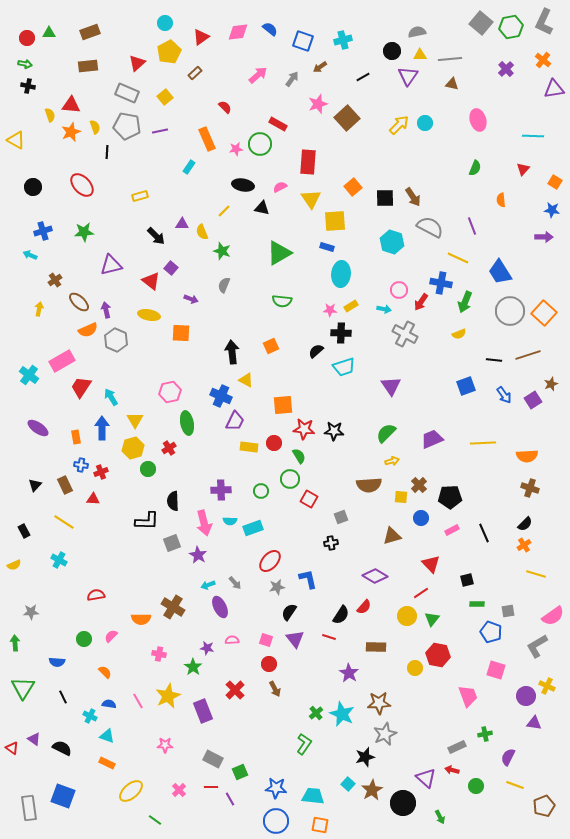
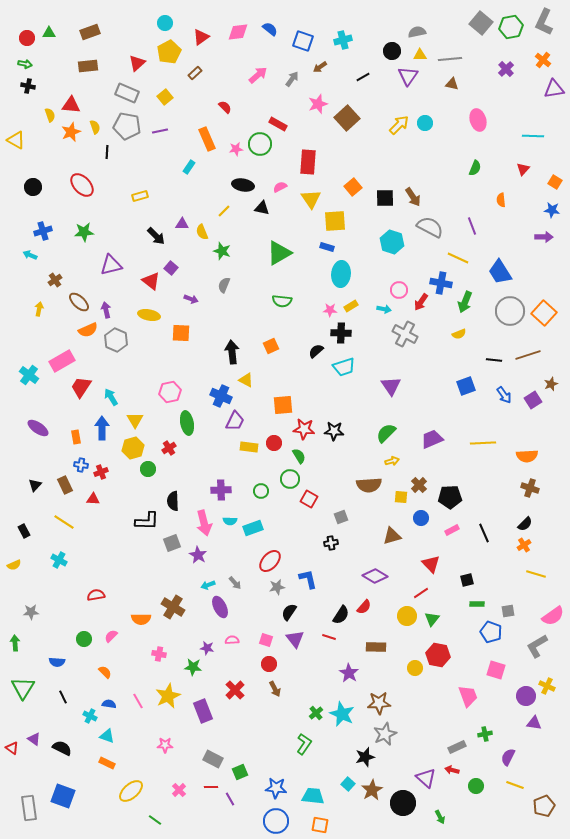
green star at (193, 667): rotated 30 degrees counterclockwise
